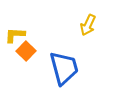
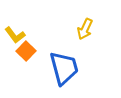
yellow arrow: moved 3 px left, 4 px down
yellow L-shape: rotated 130 degrees counterclockwise
